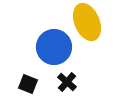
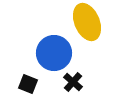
blue circle: moved 6 px down
black cross: moved 6 px right
